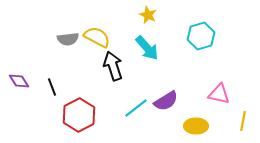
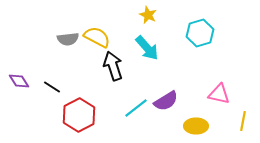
cyan hexagon: moved 1 px left, 3 px up
black line: rotated 36 degrees counterclockwise
